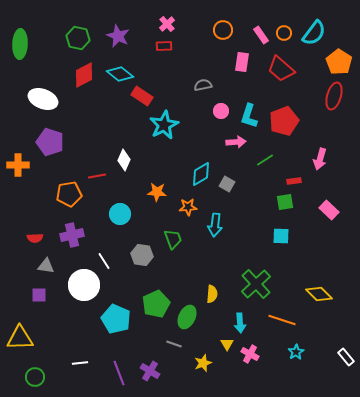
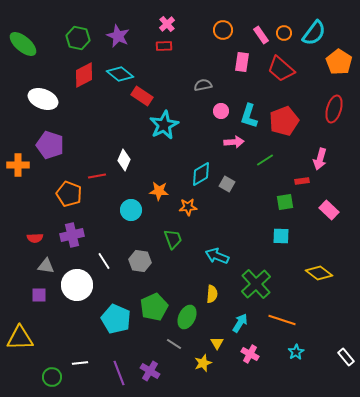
green ellipse at (20, 44): moved 3 px right; rotated 52 degrees counterclockwise
red ellipse at (334, 96): moved 13 px down
purple pentagon at (50, 142): moved 3 px down
pink arrow at (236, 142): moved 2 px left
red rectangle at (294, 181): moved 8 px right
orange star at (157, 192): moved 2 px right, 1 px up
orange pentagon at (69, 194): rotated 30 degrees clockwise
cyan circle at (120, 214): moved 11 px right, 4 px up
cyan arrow at (215, 225): moved 2 px right, 31 px down; rotated 105 degrees clockwise
gray hexagon at (142, 255): moved 2 px left, 6 px down
white circle at (84, 285): moved 7 px left
yellow diamond at (319, 294): moved 21 px up; rotated 8 degrees counterclockwise
green pentagon at (156, 304): moved 2 px left, 3 px down
cyan arrow at (240, 323): rotated 144 degrees counterclockwise
gray line at (174, 344): rotated 14 degrees clockwise
yellow triangle at (227, 344): moved 10 px left, 1 px up
green circle at (35, 377): moved 17 px right
